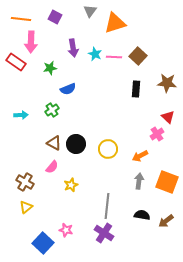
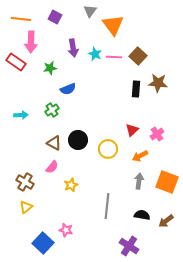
orange triangle: moved 2 px left, 2 px down; rotated 50 degrees counterclockwise
brown star: moved 9 px left
red triangle: moved 36 px left, 13 px down; rotated 32 degrees clockwise
black circle: moved 2 px right, 4 px up
purple cross: moved 25 px right, 13 px down
